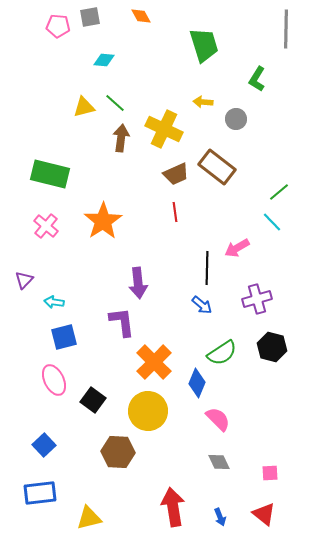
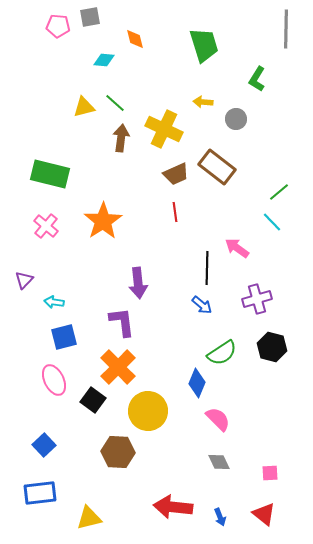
orange diamond at (141, 16): moved 6 px left, 23 px down; rotated 15 degrees clockwise
pink arrow at (237, 248): rotated 65 degrees clockwise
orange cross at (154, 362): moved 36 px left, 5 px down
red arrow at (173, 507): rotated 75 degrees counterclockwise
